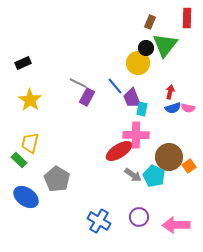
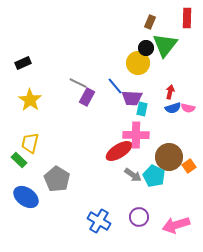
purple trapezoid: rotated 65 degrees counterclockwise
pink arrow: rotated 16 degrees counterclockwise
